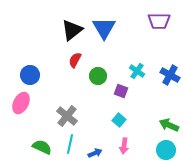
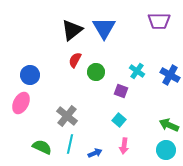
green circle: moved 2 px left, 4 px up
